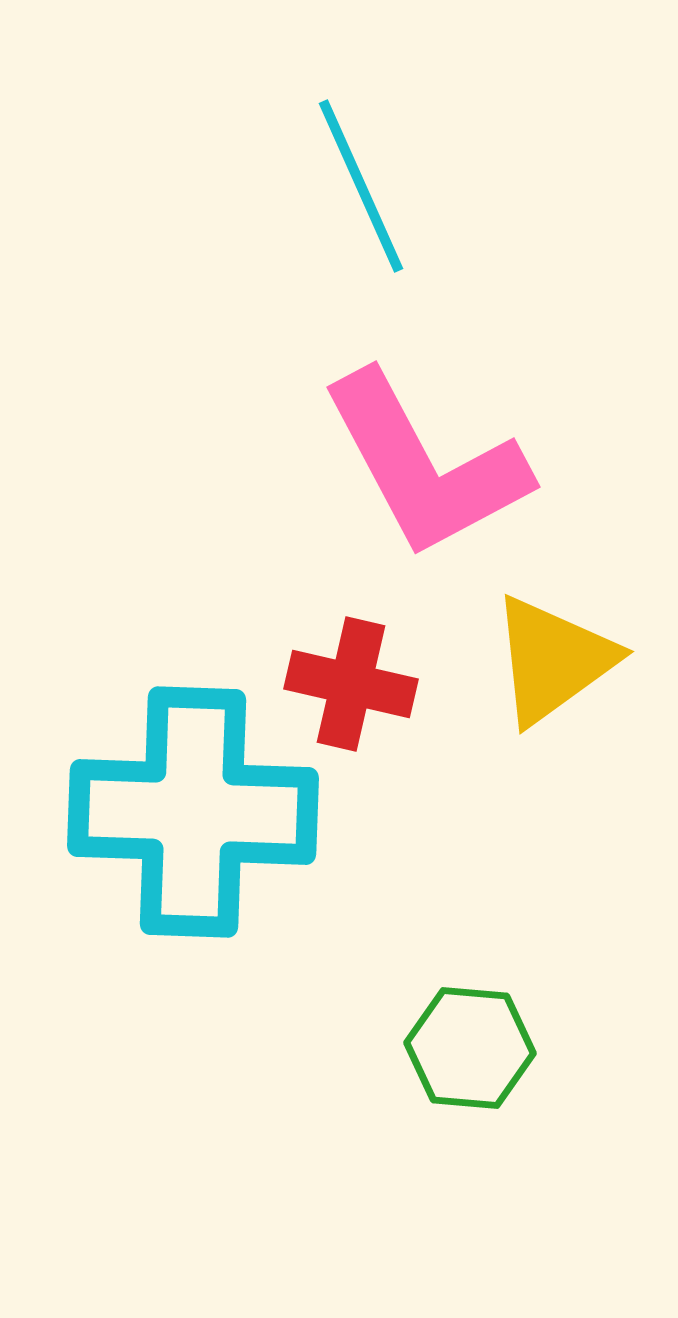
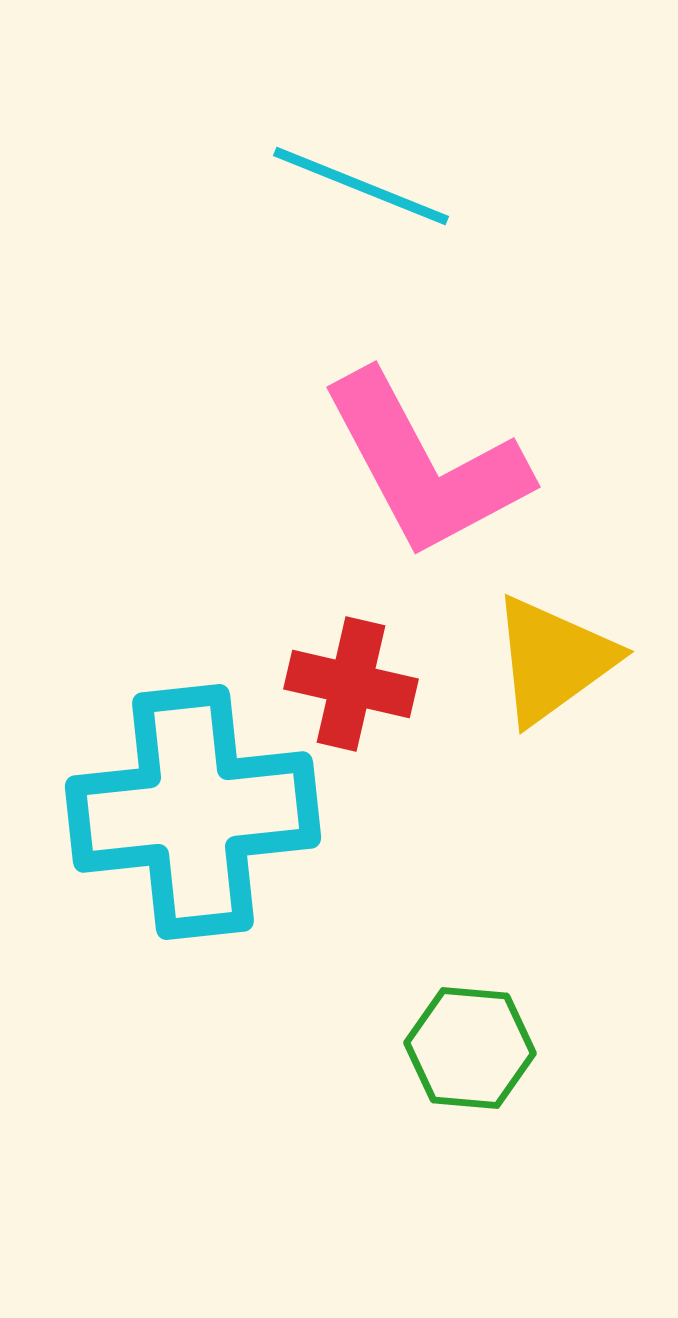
cyan line: rotated 44 degrees counterclockwise
cyan cross: rotated 8 degrees counterclockwise
